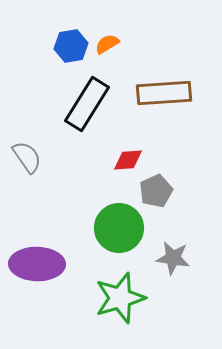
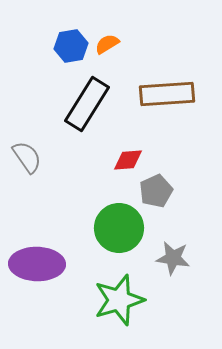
brown rectangle: moved 3 px right, 1 px down
green star: moved 1 px left, 2 px down
